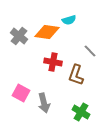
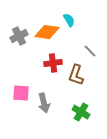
cyan semicircle: rotated 104 degrees counterclockwise
gray cross: rotated 24 degrees clockwise
red cross: moved 1 px down; rotated 18 degrees counterclockwise
pink square: rotated 24 degrees counterclockwise
